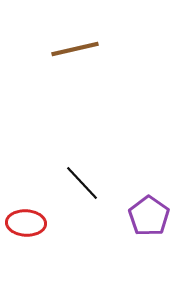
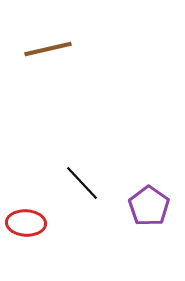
brown line: moved 27 px left
purple pentagon: moved 10 px up
